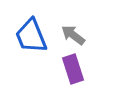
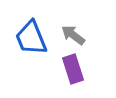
blue trapezoid: moved 2 px down
